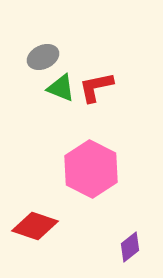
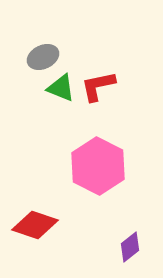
red L-shape: moved 2 px right, 1 px up
pink hexagon: moved 7 px right, 3 px up
red diamond: moved 1 px up
